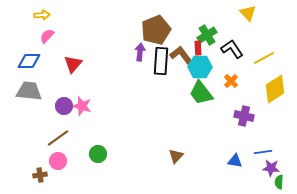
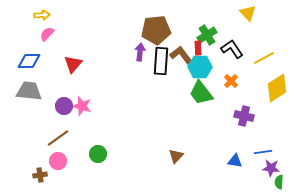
brown pentagon: rotated 16 degrees clockwise
pink semicircle: moved 2 px up
yellow diamond: moved 2 px right, 1 px up
